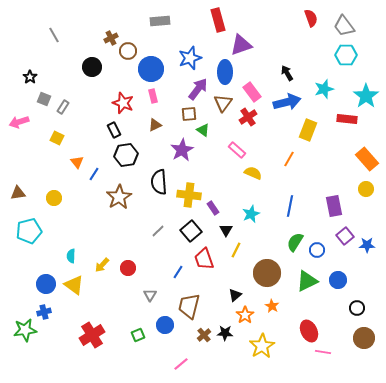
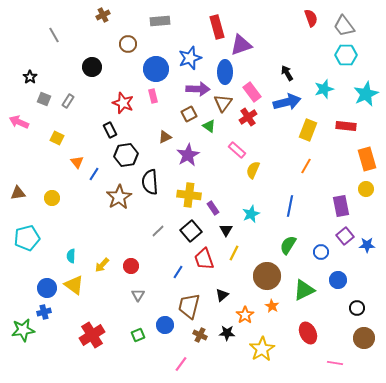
red rectangle at (218, 20): moved 1 px left, 7 px down
brown cross at (111, 38): moved 8 px left, 23 px up
brown circle at (128, 51): moved 7 px up
blue circle at (151, 69): moved 5 px right
purple arrow at (198, 89): rotated 55 degrees clockwise
cyan star at (366, 96): moved 2 px up; rotated 10 degrees clockwise
gray rectangle at (63, 107): moved 5 px right, 6 px up
brown square at (189, 114): rotated 21 degrees counterclockwise
red rectangle at (347, 119): moved 1 px left, 7 px down
pink arrow at (19, 122): rotated 42 degrees clockwise
brown triangle at (155, 125): moved 10 px right, 12 px down
black rectangle at (114, 130): moved 4 px left
green triangle at (203, 130): moved 6 px right, 4 px up
purple star at (182, 150): moved 6 px right, 5 px down
orange line at (289, 159): moved 17 px right, 7 px down
orange rectangle at (367, 159): rotated 25 degrees clockwise
yellow semicircle at (253, 173): moved 3 px up; rotated 90 degrees counterclockwise
black semicircle at (159, 182): moved 9 px left
yellow circle at (54, 198): moved 2 px left
purple rectangle at (334, 206): moved 7 px right
cyan pentagon at (29, 231): moved 2 px left, 7 px down
green semicircle at (295, 242): moved 7 px left, 3 px down
yellow line at (236, 250): moved 2 px left, 3 px down
blue circle at (317, 250): moved 4 px right, 2 px down
red circle at (128, 268): moved 3 px right, 2 px up
brown circle at (267, 273): moved 3 px down
green triangle at (307, 281): moved 3 px left, 9 px down
blue circle at (46, 284): moved 1 px right, 4 px down
gray triangle at (150, 295): moved 12 px left
black triangle at (235, 295): moved 13 px left
green star at (25, 330): moved 2 px left
red ellipse at (309, 331): moved 1 px left, 2 px down
black star at (225, 333): moved 2 px right
brown cross at (204, 335): moved 4 px left; rotated 24 degrees counterclockwise
yellow star at (262, 346): moved 3 px down
pink line at (323, 352): moved 12 px right, 11 px down
pink line at (181, 364): rotated 14 degrees counterclockwise
